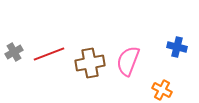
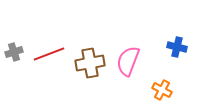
gray cross: rotated 12 degrees clockwise
